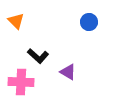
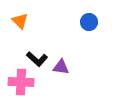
orange triangle: moved 4 px right
black L-shape: moved 1 px left, 3 px down
purple triangle: moved 7 px left, 5 px up; rotated 24 degrees counterclockwise
